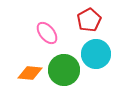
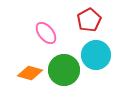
pink ellipse: moved 1 px left
cyan circle: moved 1 px down
orange diamond: rotated 10 degrees clockwise
